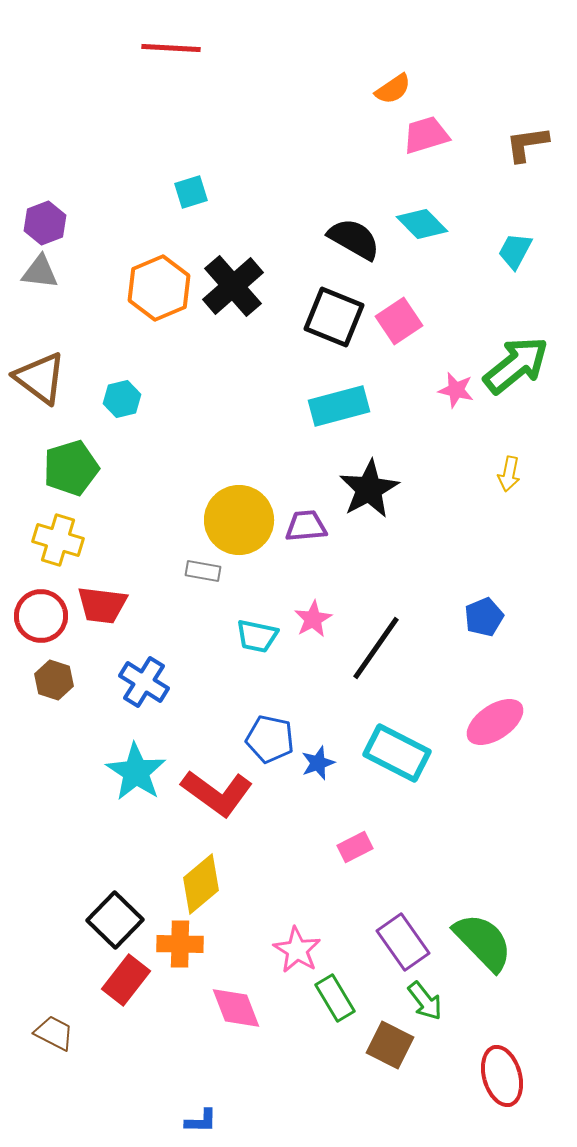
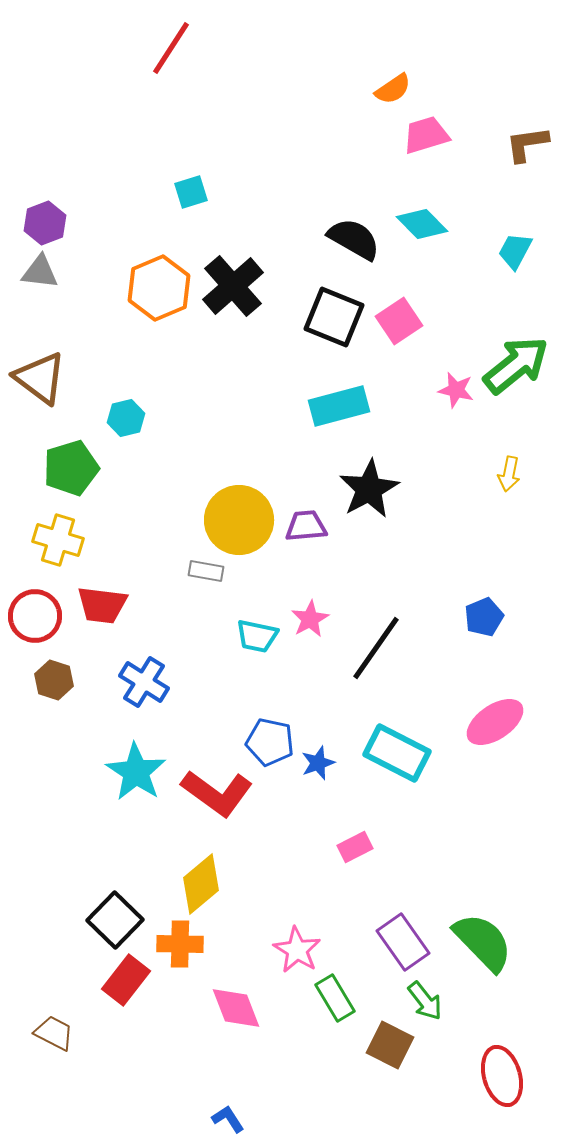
red line at (171, 48): rotated 60 degrees counterclockwise
cyan hexagon at (122, 399): moved 4 px right, 19 px down
gray rectangle at (203, 571): moved 3 px right
red circle at (41, 616): moved 6 px left
pink star at (313, 619): moved 3 px left
blue pentagon at (270, 739): moved 3 px down
blue L-shape at (201, 1121): moved 27 px right, 2 px up; rotated 124 degrees counterclockwise
